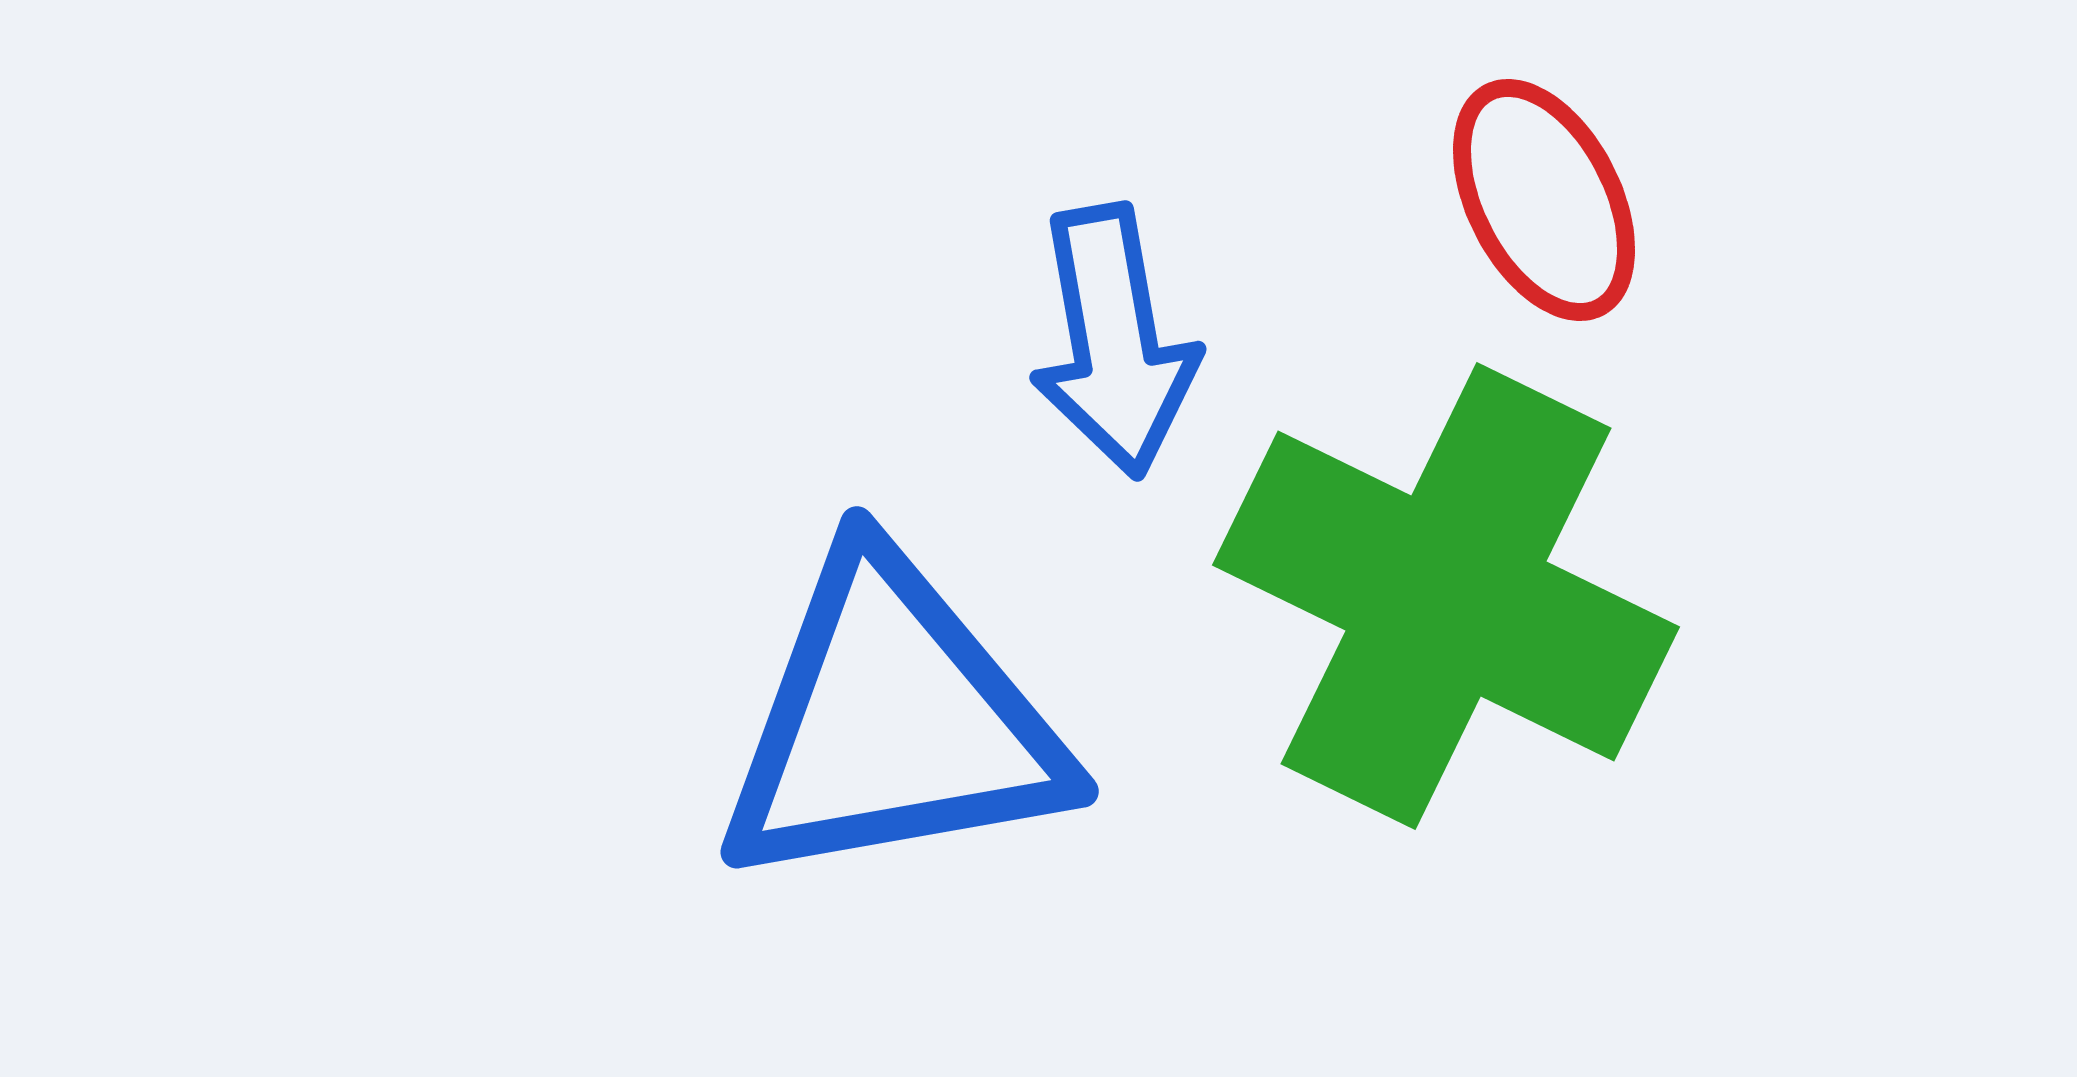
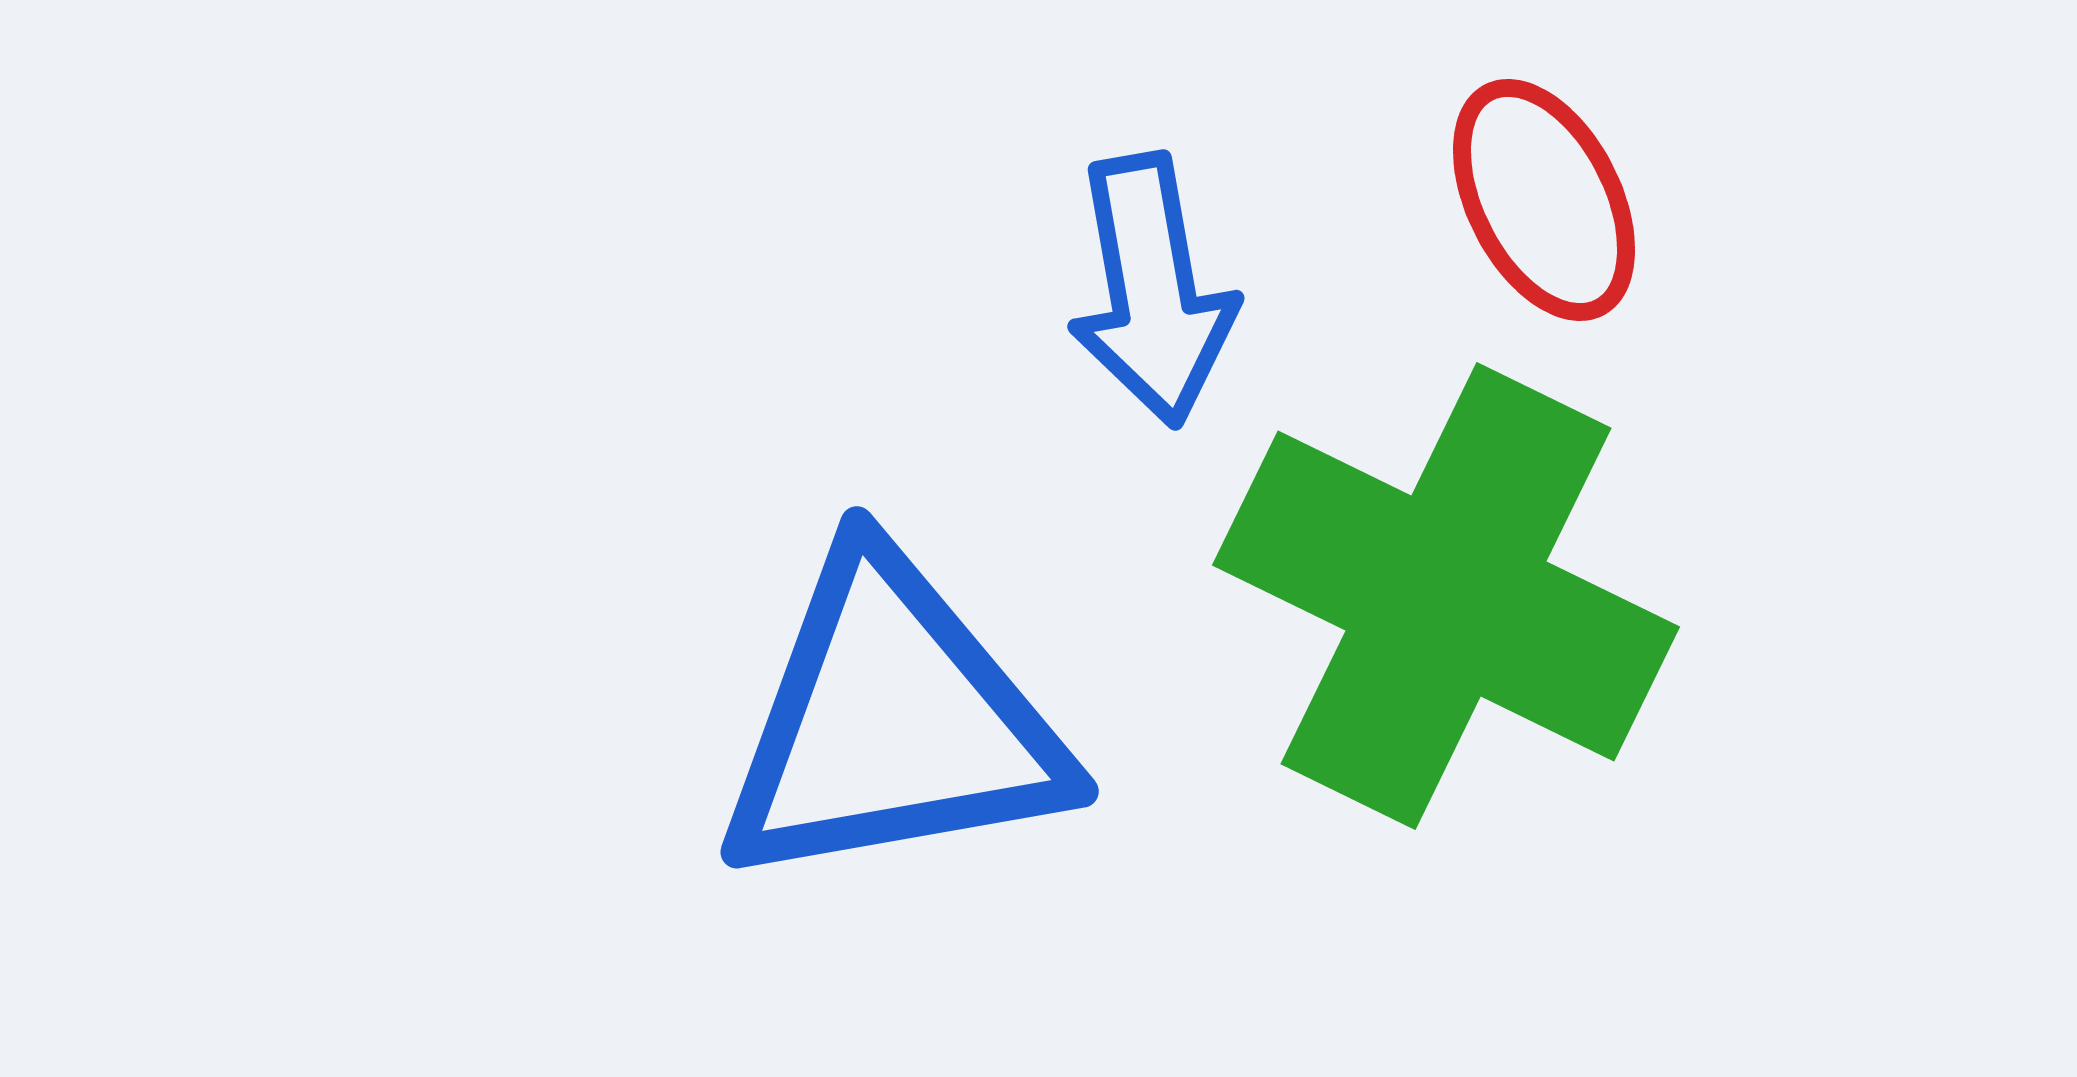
blue arrow: moved 38 px right, 51 px up
